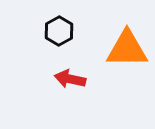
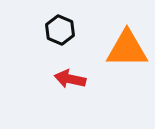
black hexagon: moved 1 px right, 1 px up; rotated 8 degrees counterclockwise
